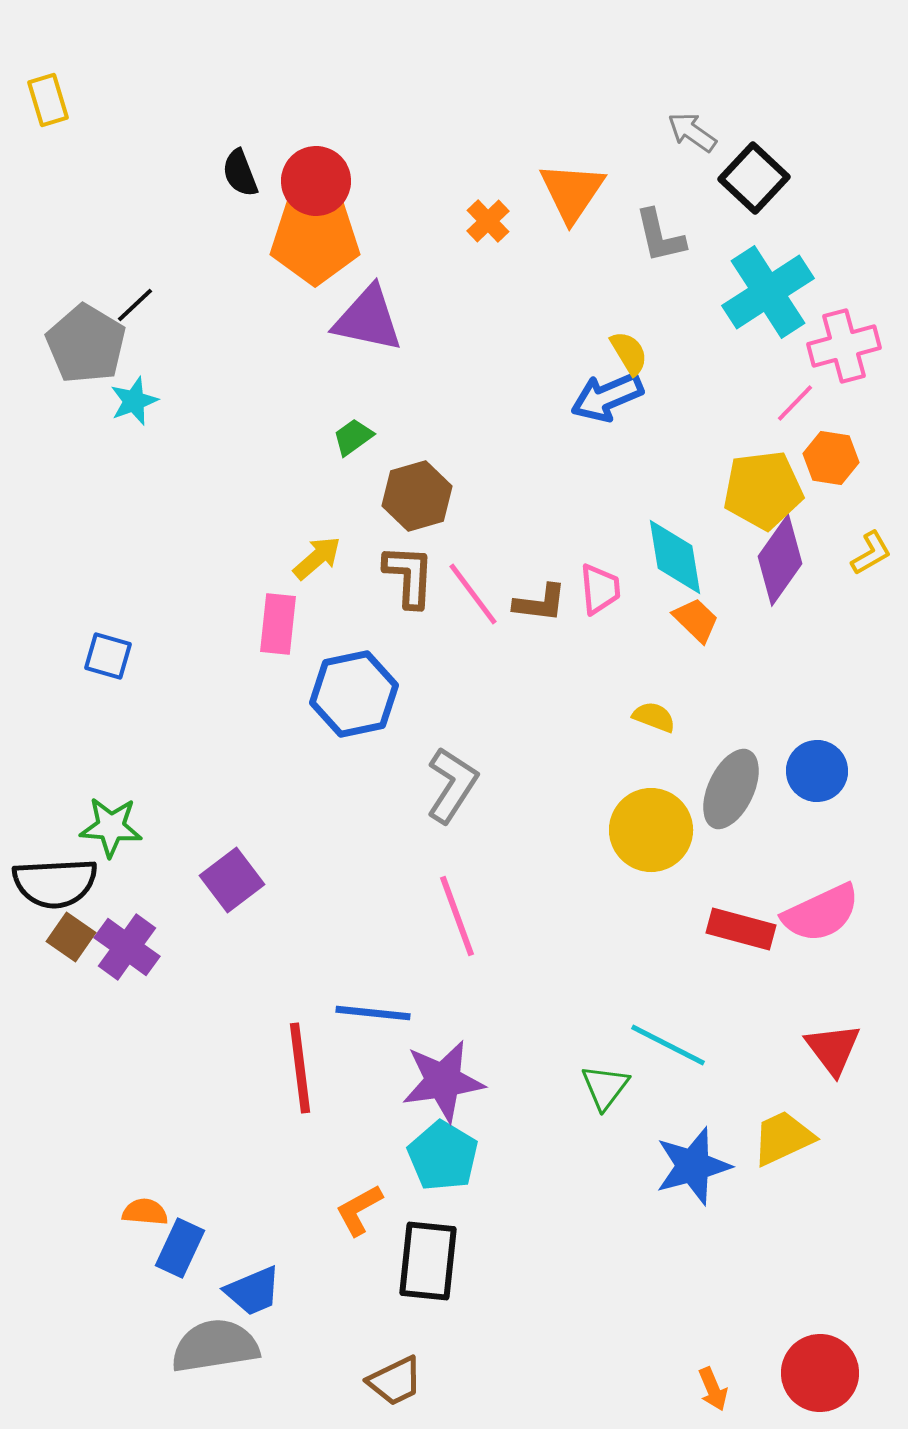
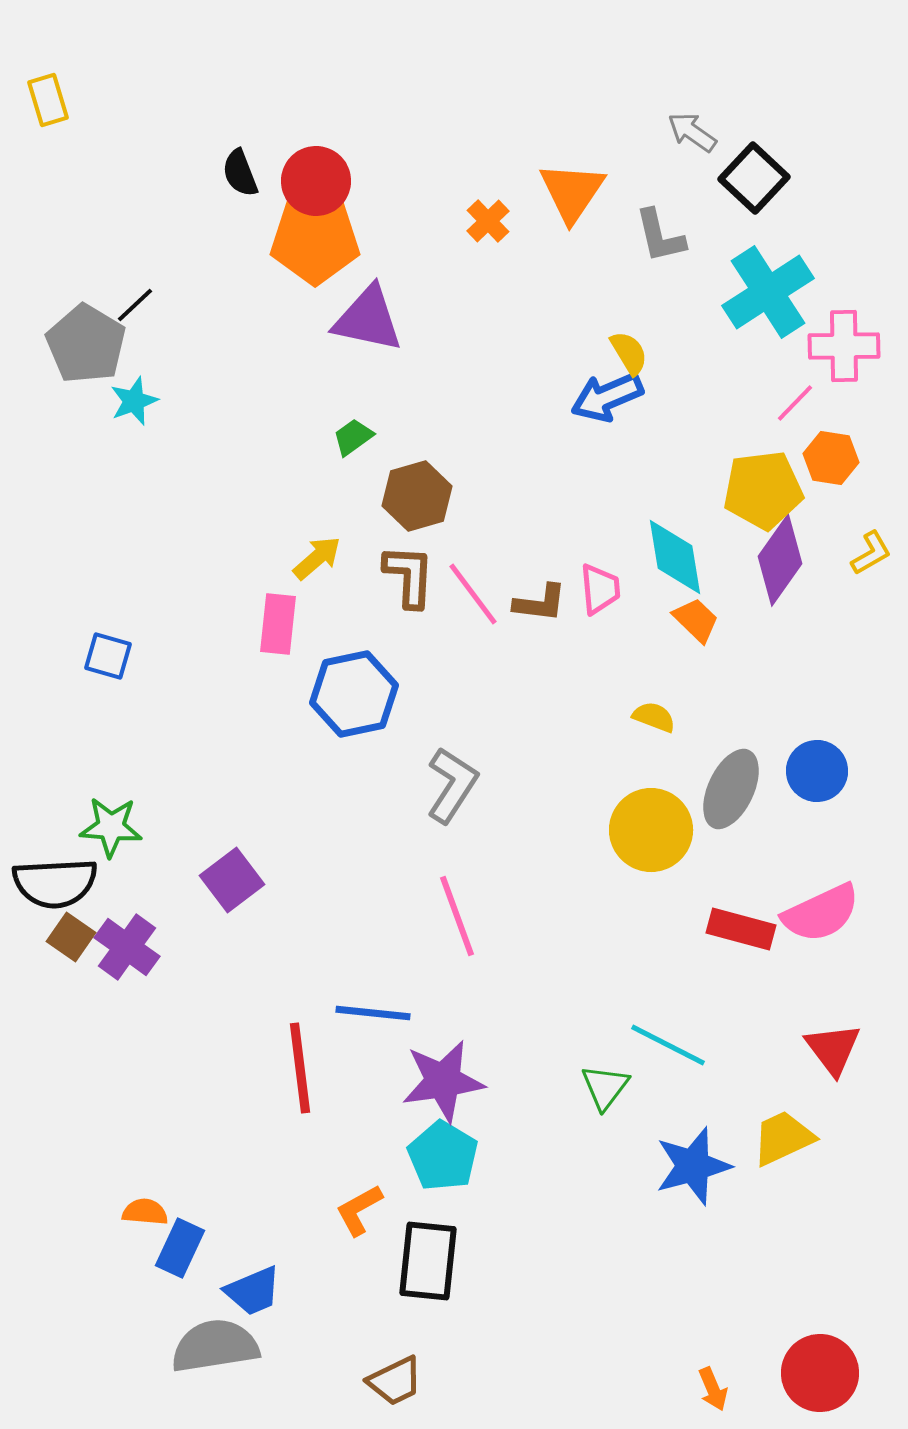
pink cross at (844, 346): rotated 14 degrees clockwise
